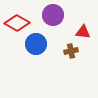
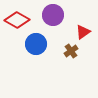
red diamond: moved 3 px up
red triangle: rotated 42 degrees counterclockwise
brown cross: rotated 24 degrees counterclockwise
